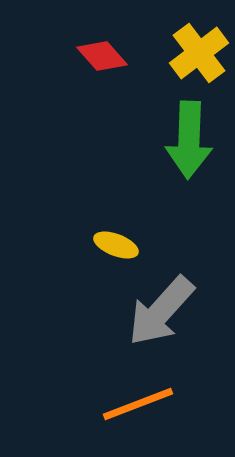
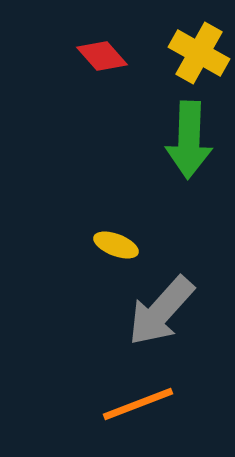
yellow cross: rotated 24 degrees counterclockwise
